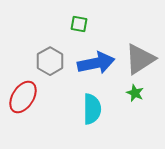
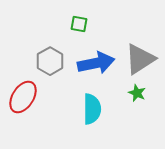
green star: moved 2 px right
